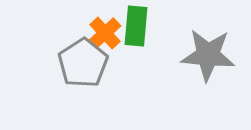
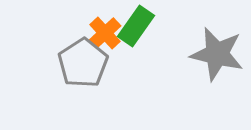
green rectangle: rotated 30 degrees clockwise
gray star: moved 9 px right, 1 px up; rotated 8 degrees clockwise
